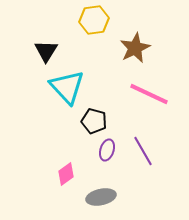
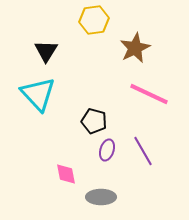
cyan triangle: moved 29 px left, 7 px down
pink diamond: rotated 65 degrees counterclockwise
gray ellipse: rotated 12 degrees clockwise
